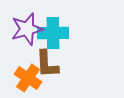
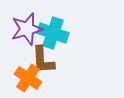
cyan cross: rotated 20 degrees clockwise
brown L-shape: moved 4 px left, 4 px up
